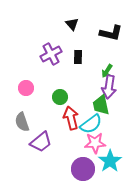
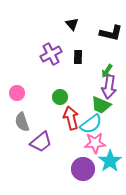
pink circle: moved 9 px left, 5 px down
green trapezoid: rotated 55 degrees counterclockwise
